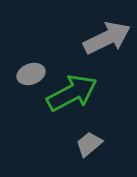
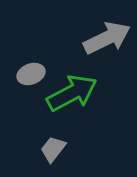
gray trapezoid: moved 36 px left, 5 px down; rotated 12 degrees counterclockwise
